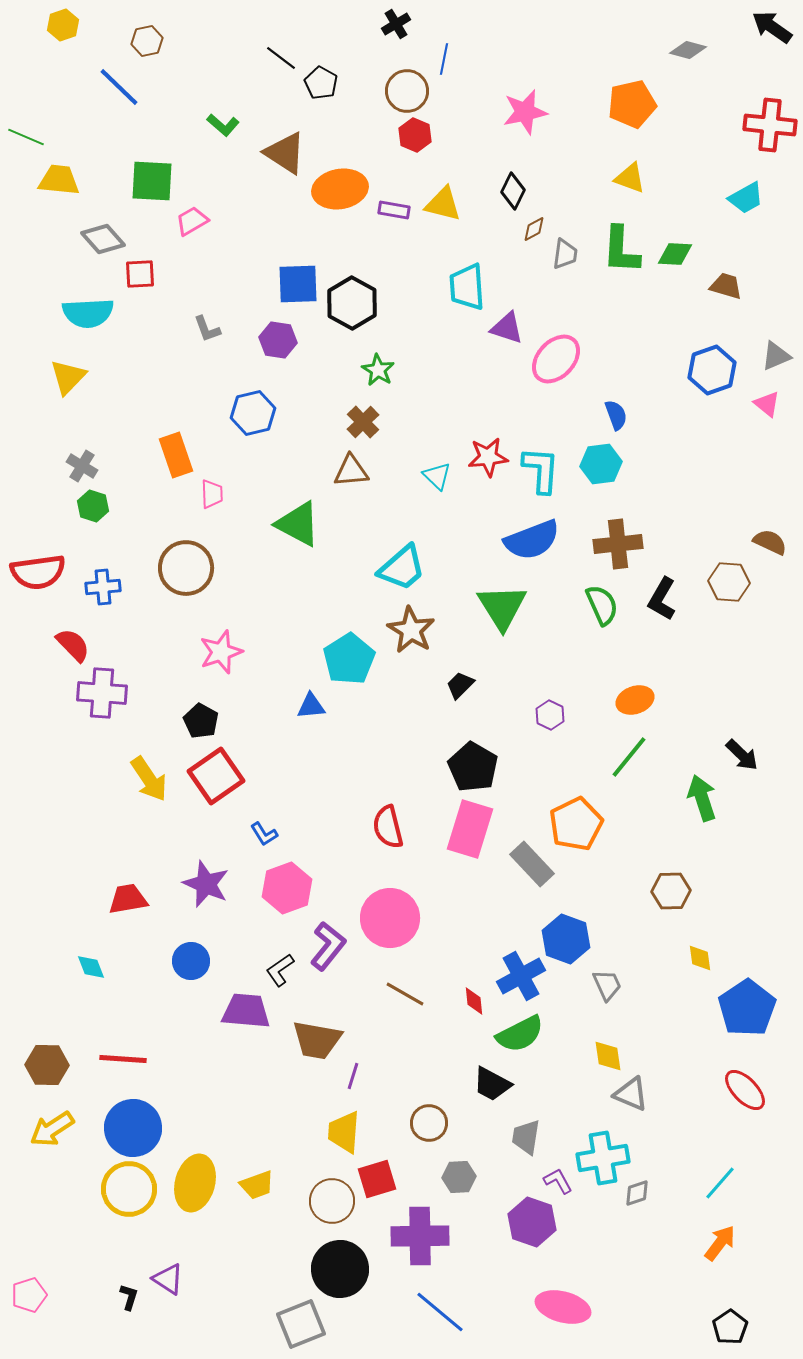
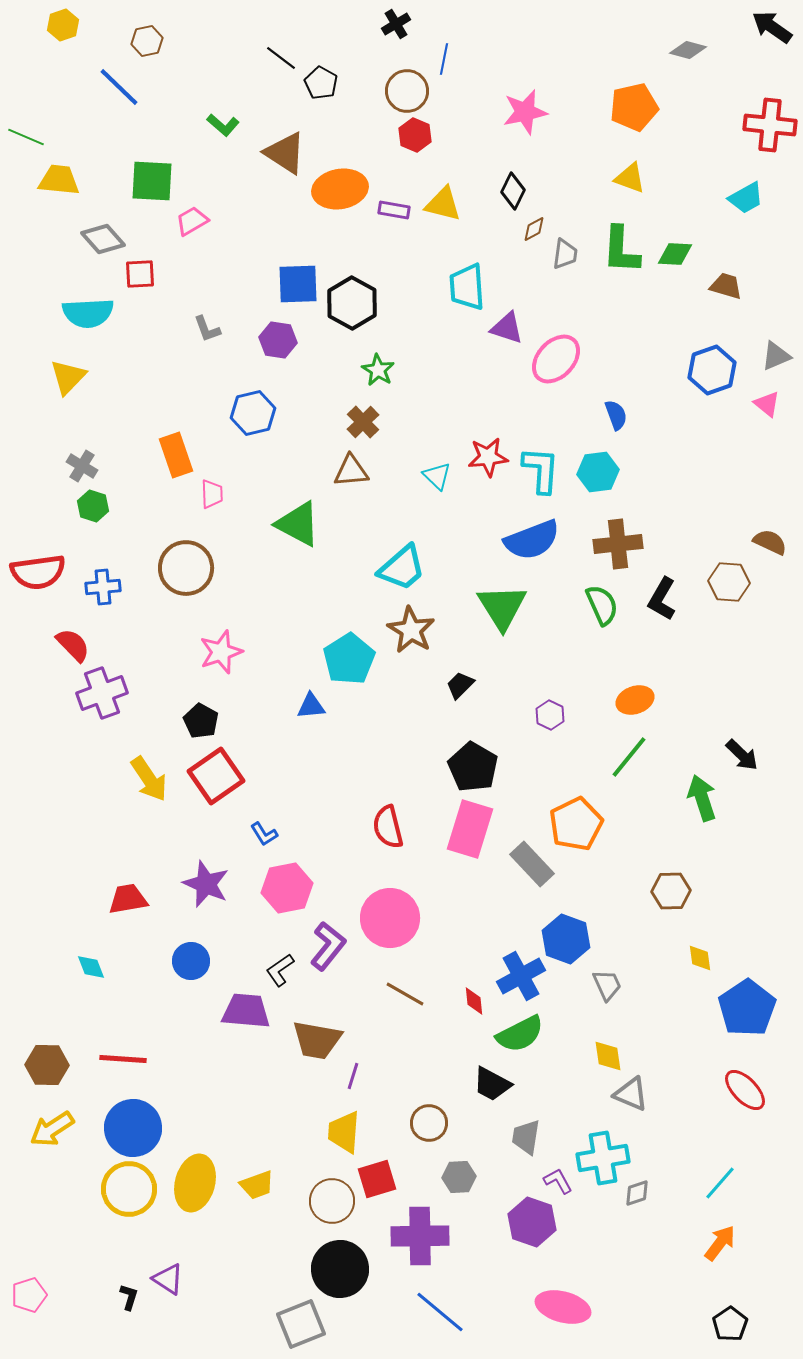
orange pentagon at (632, 104): moved 2 px right, 3 px down
cyan hexagon at (601, 464): moved 3 px left, 8 px down
purple cross at (102, 693): rotated 24 degrees counterclockwise
pink hexagon at (287, 888): rotated 9 degrees clockwise
black pentagon at (730, 1327): moved 3 px up
